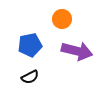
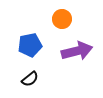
purple arrow: rotated 28 degrees counterclockwise
black semicircle: moved 2 px down; rotated 12 degrees counterclockwise
